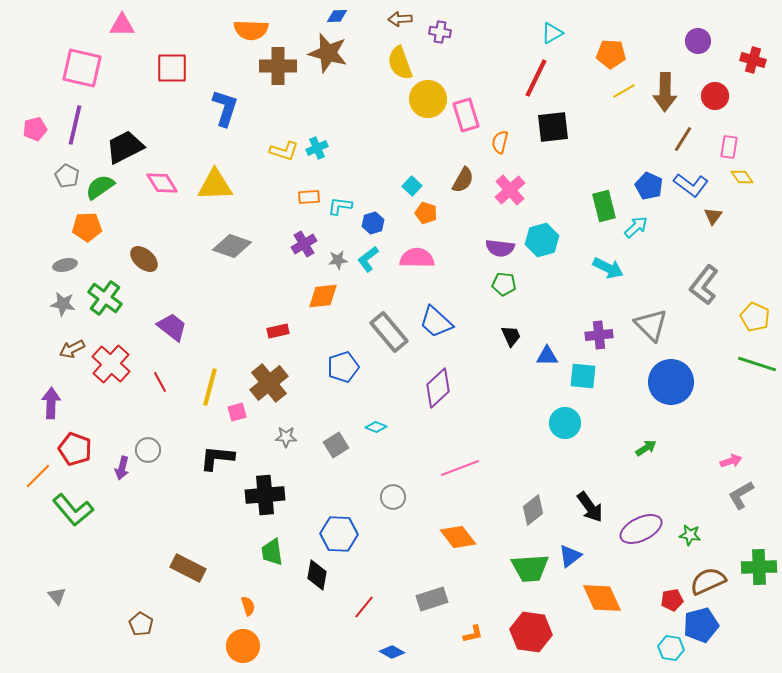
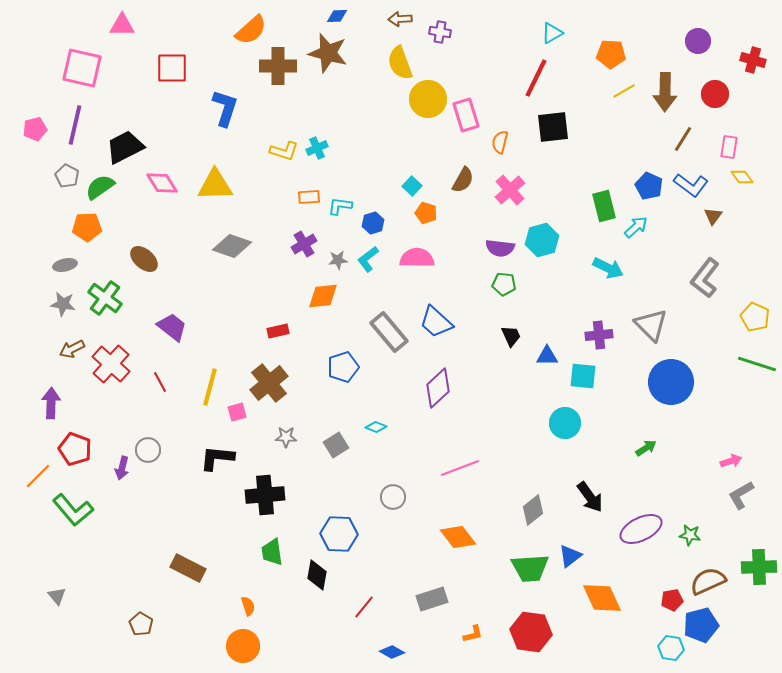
orange semicircle at (251, 30): rotated 44 degrees counterclockwise
red circle at (715, 96): moved 2 px up
gray L-shape at (704, 285): moved 1 px right, 7 px up
black arrow at (590, 507): moved 10 px up
